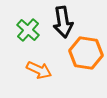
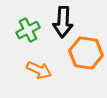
black arrow: rotated 12 degrees clockwise
green cross: rotated 20 degrees clockwise
